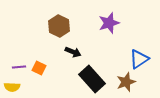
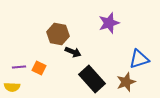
brown hexagon: moved 1 px left, 8 px down; rotated 15 degrees counterclockwise
blue triangle: rotated 15 degrees clockwise
